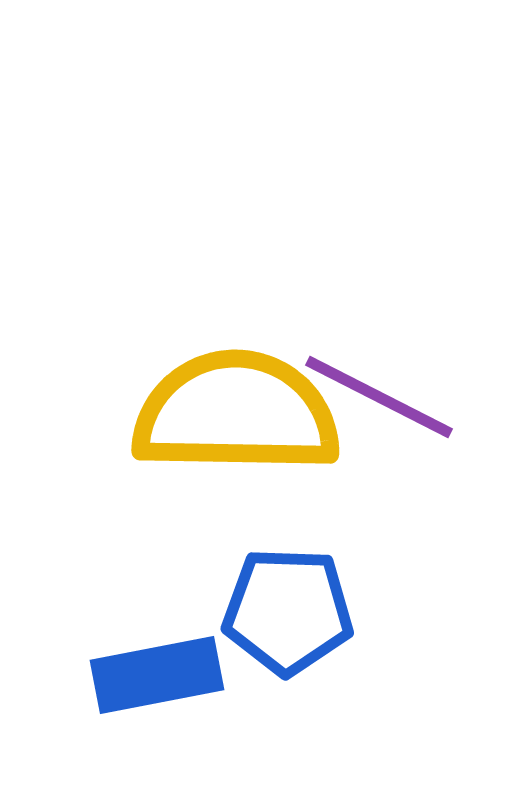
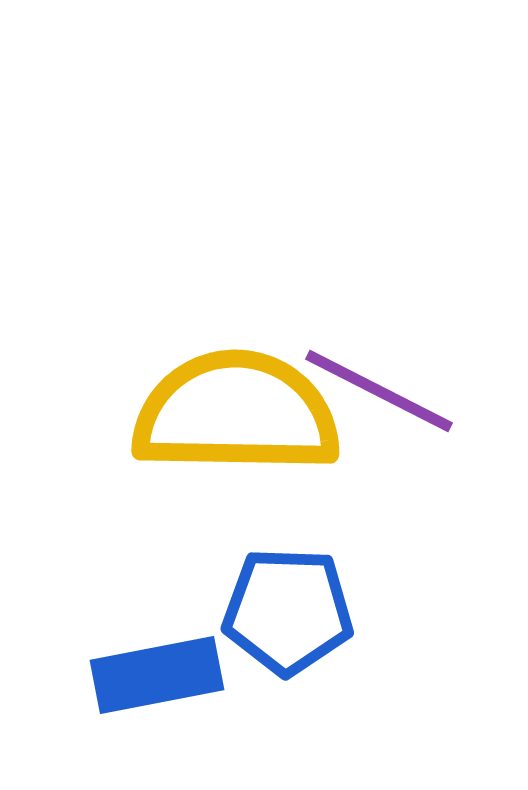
purple line: moved 6 px up
